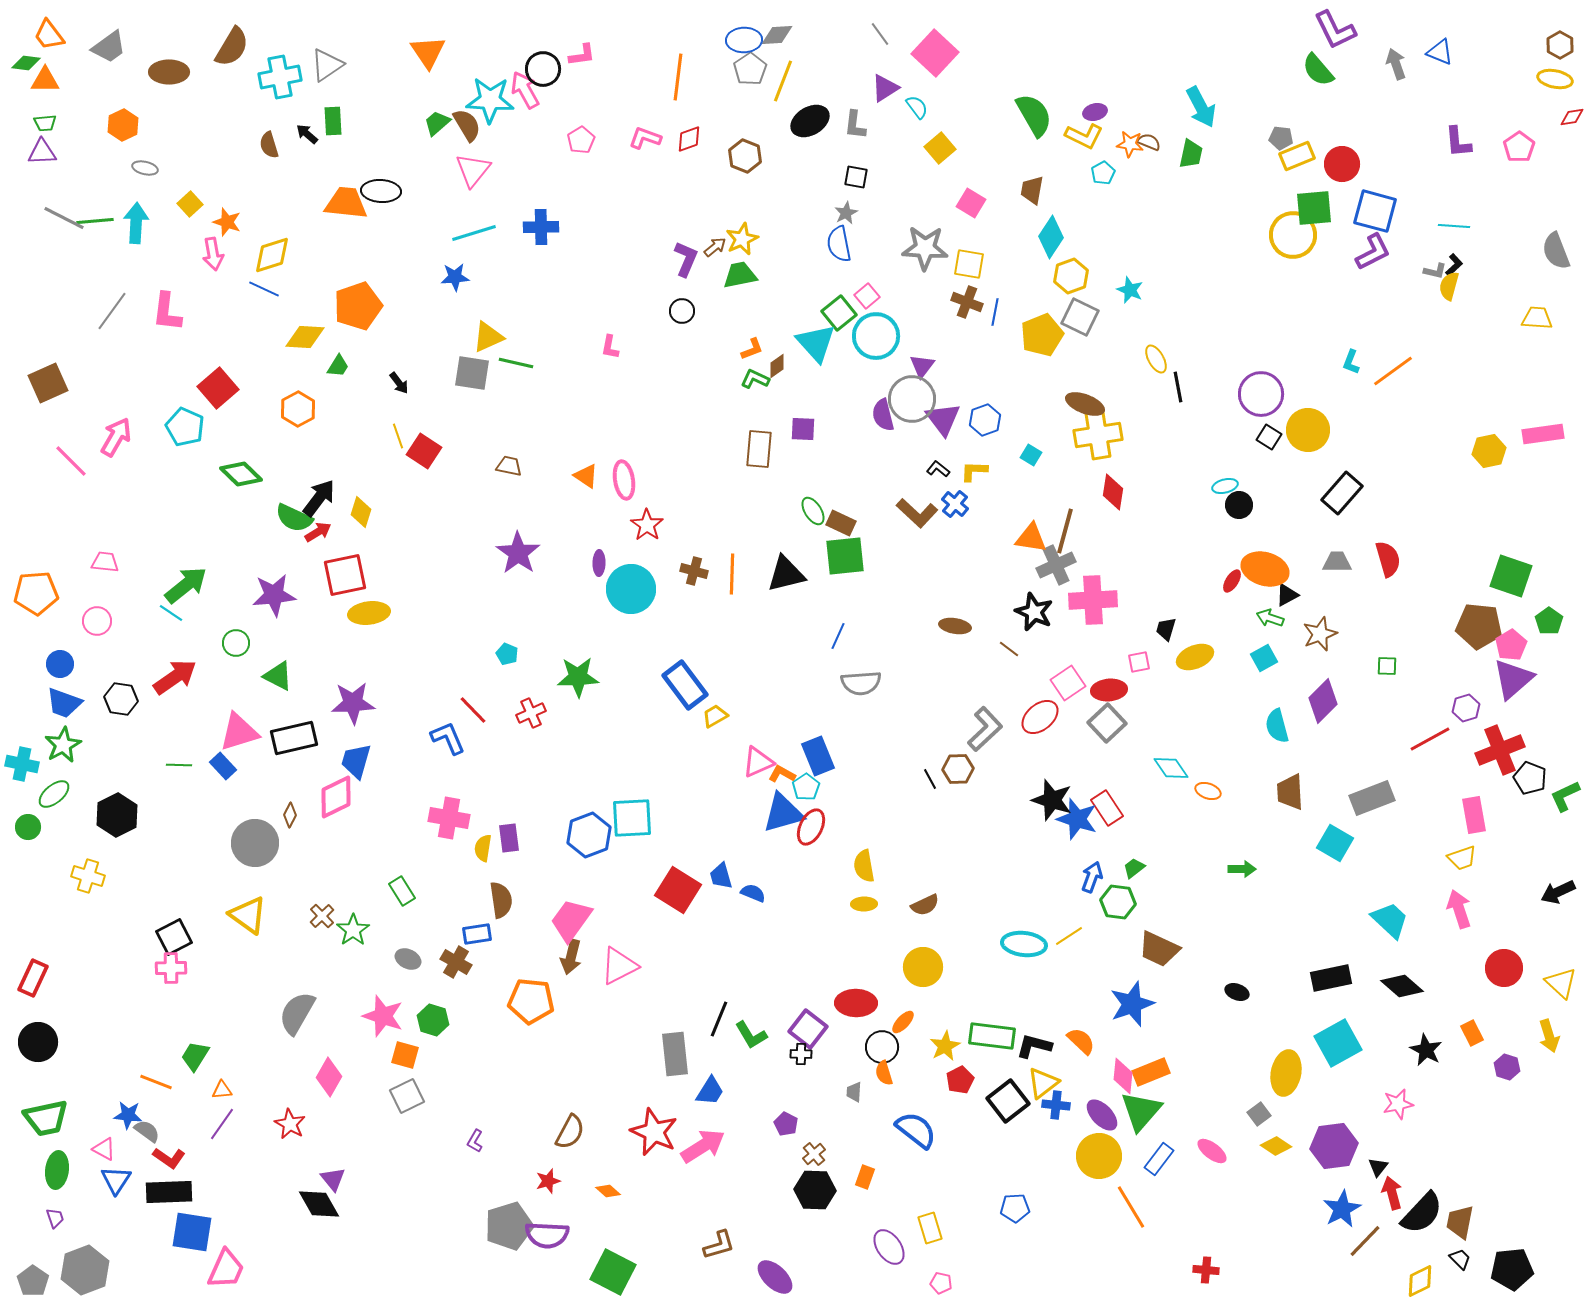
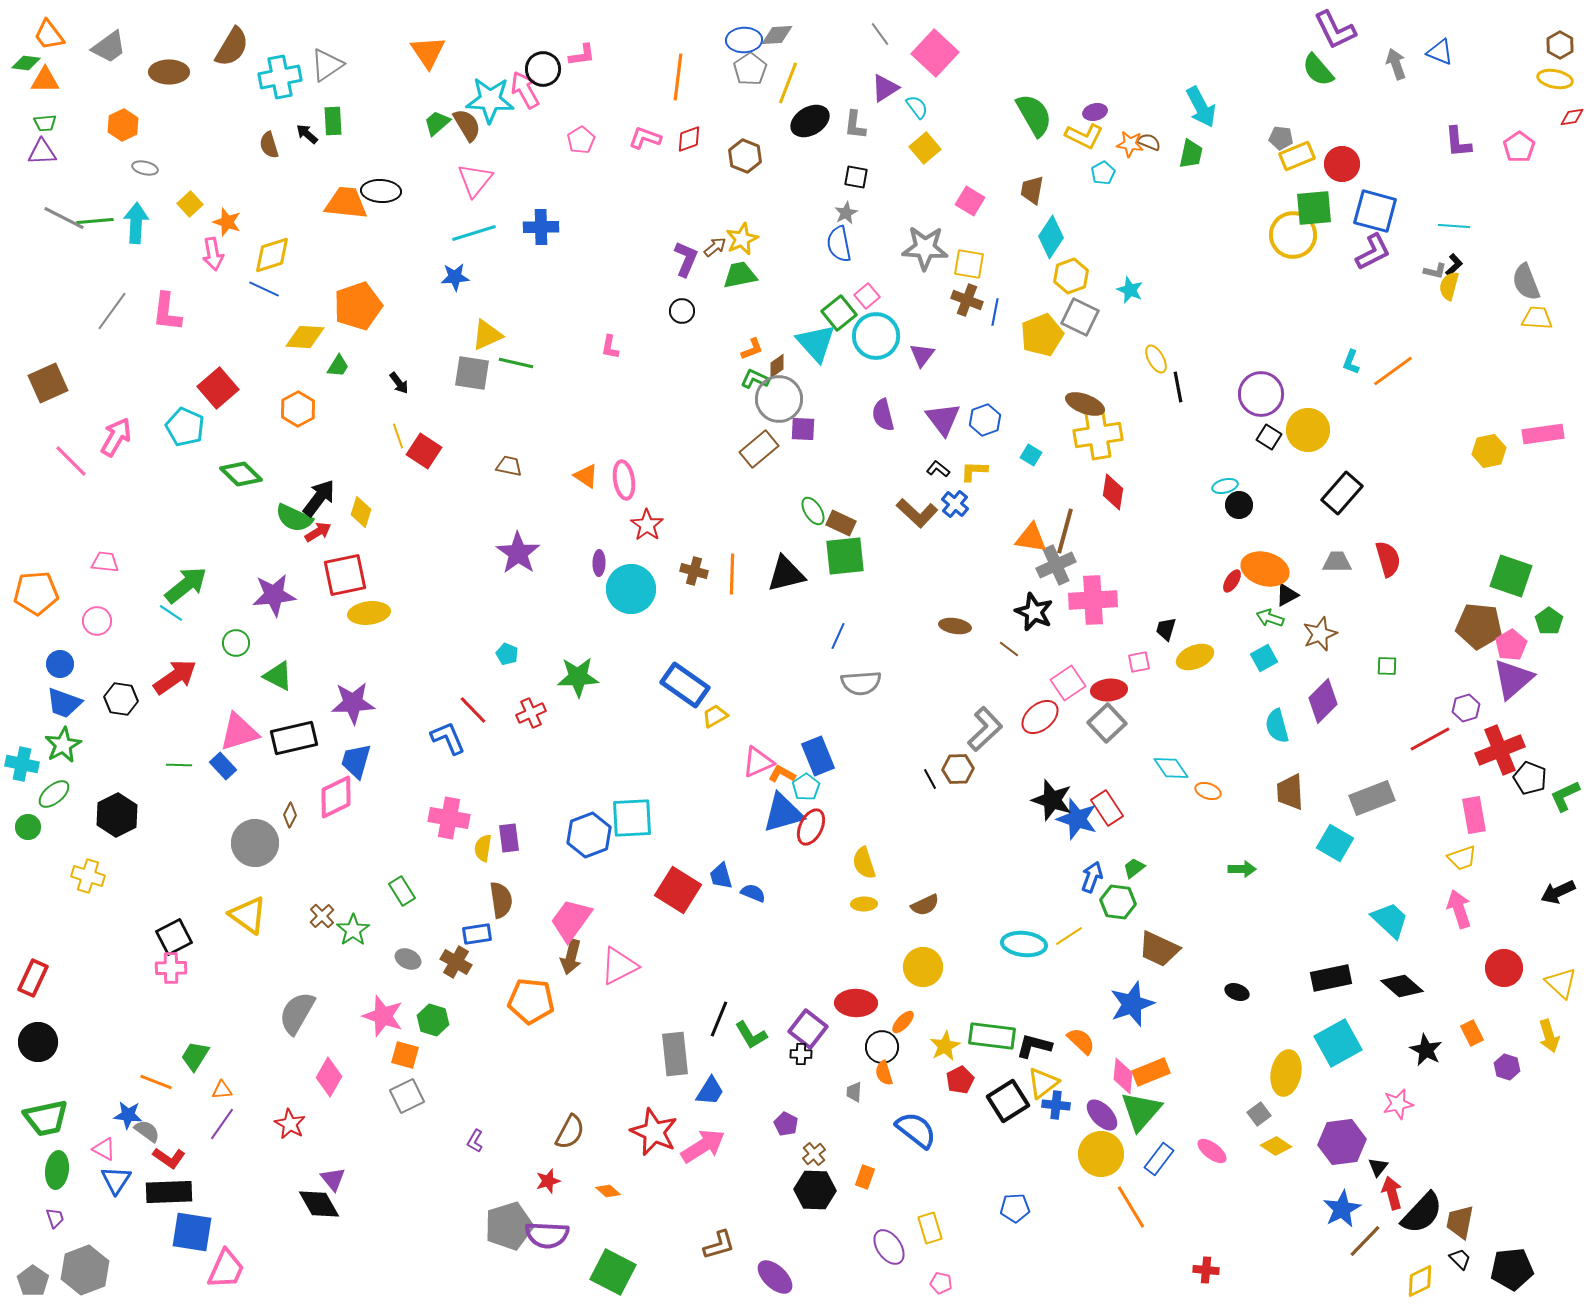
yellow line at (783, 81): moved 5 px right, 2 px down
yellow square at (940, 148): moved 15 px left
pink triangle at (473, 170): moved 2 px right, 10 px down
pink square at (971, 203): moved 1 px left, 2 px up
gray semicircle at (1556, 251): moved 30 px left, 31 px down
brown cross at (967, 302): moved 2 px up
yellow triangle at (488, 337): moved 1 px left, 2 px up
purple triangle at (922, 366): moved 11 px up
gray circle at (912, 399): moved 133 px left
brown rectangle at (759, 449): rotated 45 degrees clockwise
blue rectangle at (685, 685): rotated 18 degrees counterclockwise
yellow semicircle at (864, 866): moved 3 px up; rotated 8 degrees counterclockwise
black square at (1008, 1101): rotated 6 degrees clockwise
purple hexagon at (1334, 1146): moved 8 px right, 4 px up
yellow circle at (1099, 1156): moved 2 px right, 2 px up
